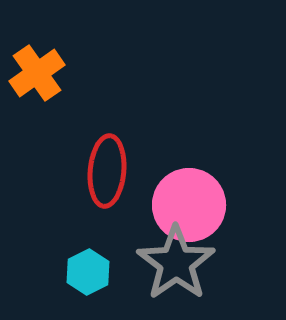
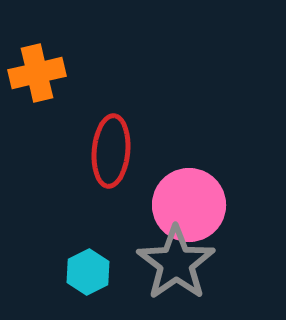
orange cross: rotated 22 degrees clockwise
red ellipse: moved 4 px right, 20 px up
